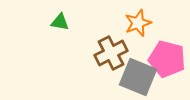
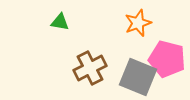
brown cross: moved 21 px left, 15 px down
